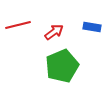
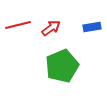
blue rectangle: rotated 18 degrees counterclockwise
red arrow: moved 3 px left, 4 px up
